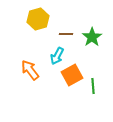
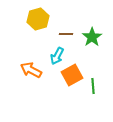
orange arrow: moved 1 px right; rotated 25 degrees counterclockwise
